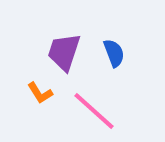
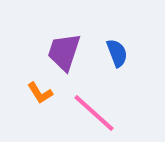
blue semicircle: moved 3 px right
pink line: moved 2 px down
